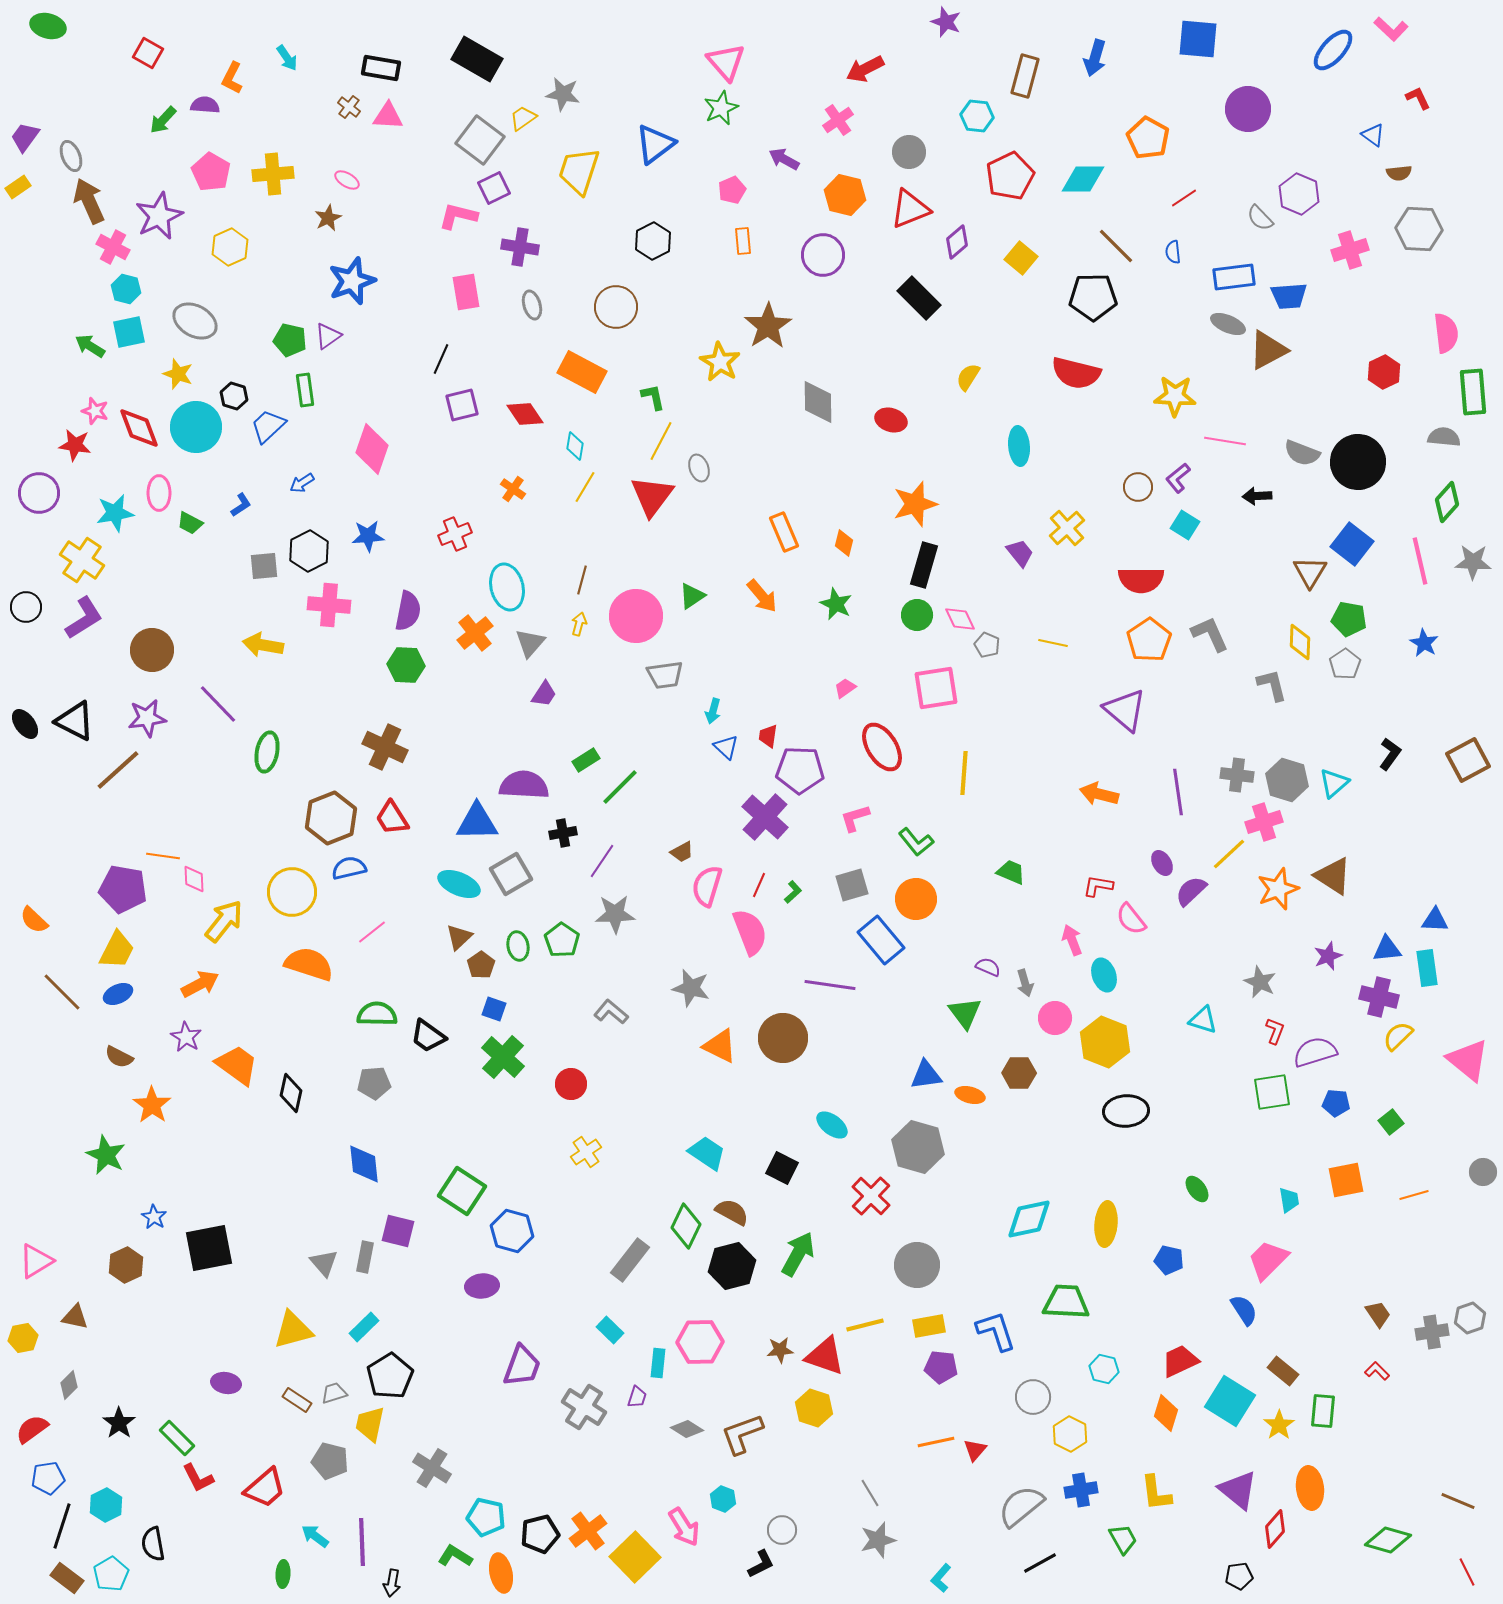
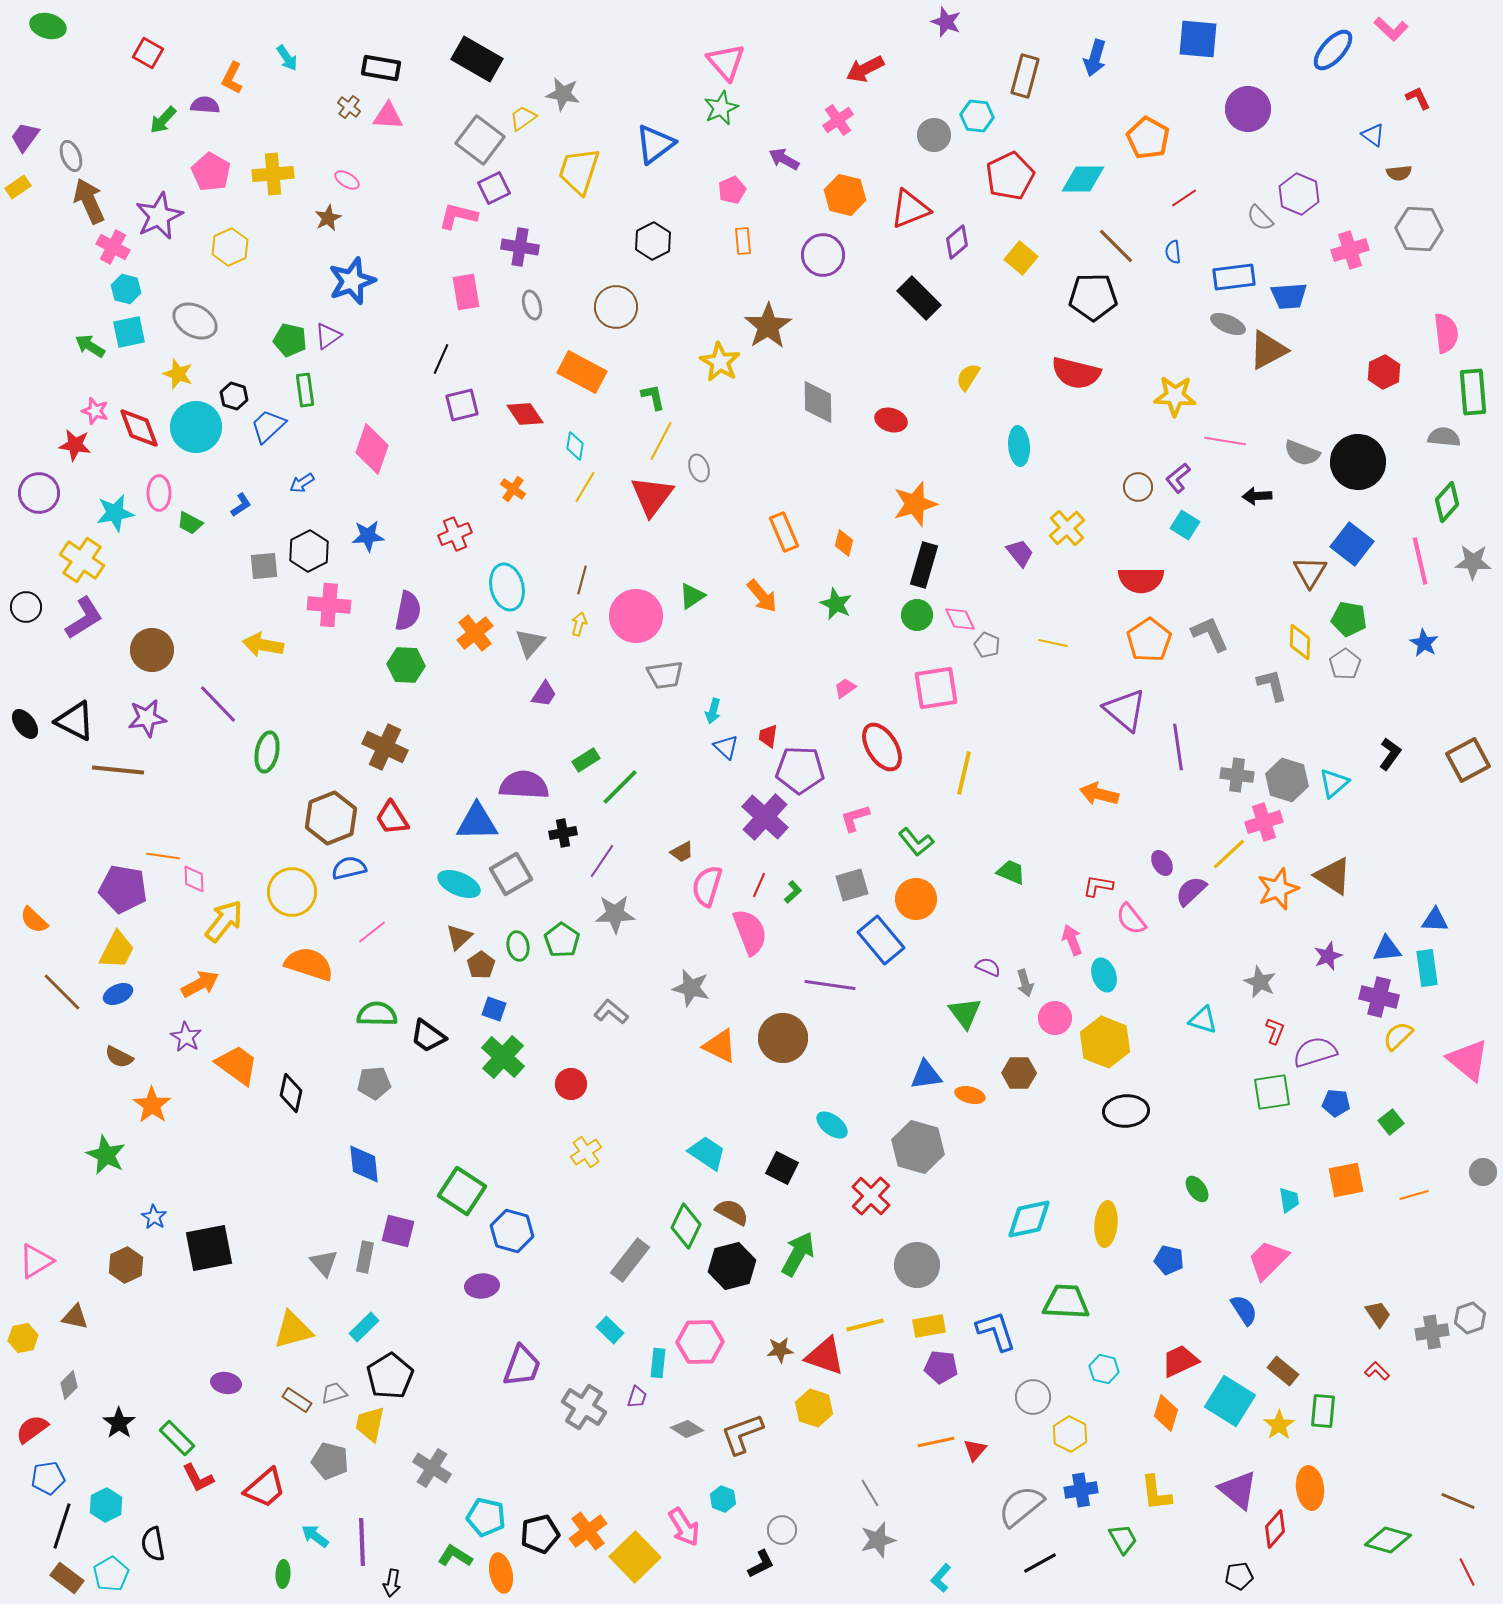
gray circle at (909, 152): moved 25 px right, 17 px up
brown line at (118, 770): rotated 48 degrees clockwise
yellow line at (964, 773): rotated 9 degrees clockwise
purple line at (1178, 792): moved 45 px up
